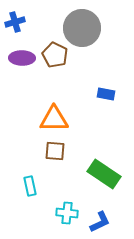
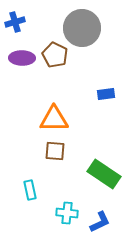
blue rectangle: rotated 18 degrees counterclockwise
cyan rectangle: moved 4 px down
